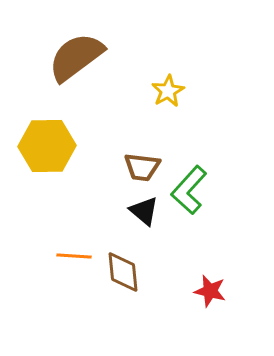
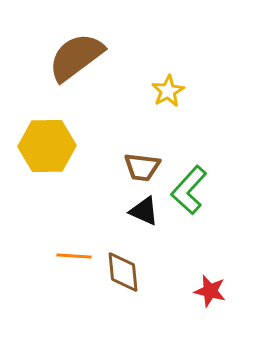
black triangle: rotated 16 degrees counterclockwise
